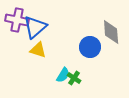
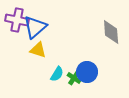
blue circle: moved 3 px left, 25 px down
cyan semicircle: moved 6 px left, 1 px up
